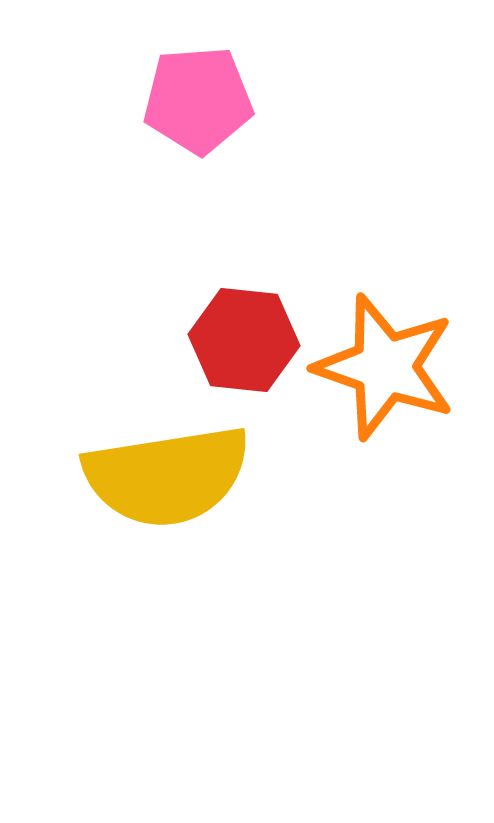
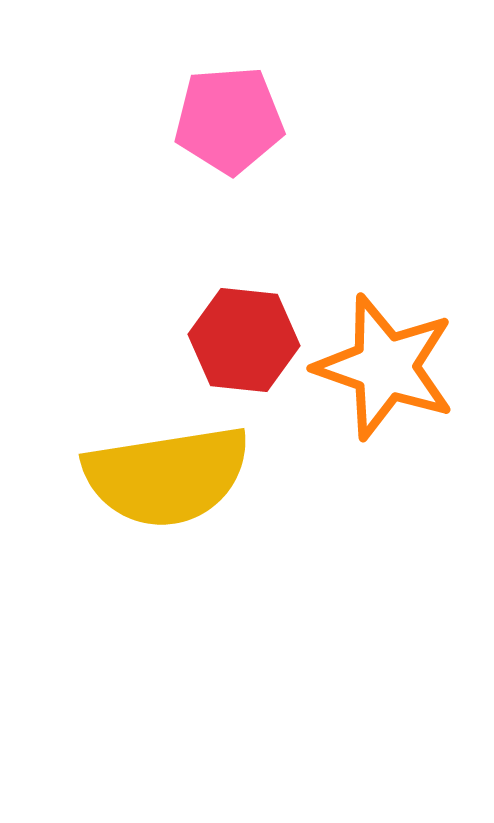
pink pentagon: moved 31 px right, 20 px down
